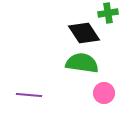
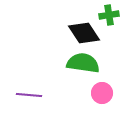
green cross: moved 1 px right, 2 px down
green semicircle: moved 1 px right
pink circle: moved 2 px left
